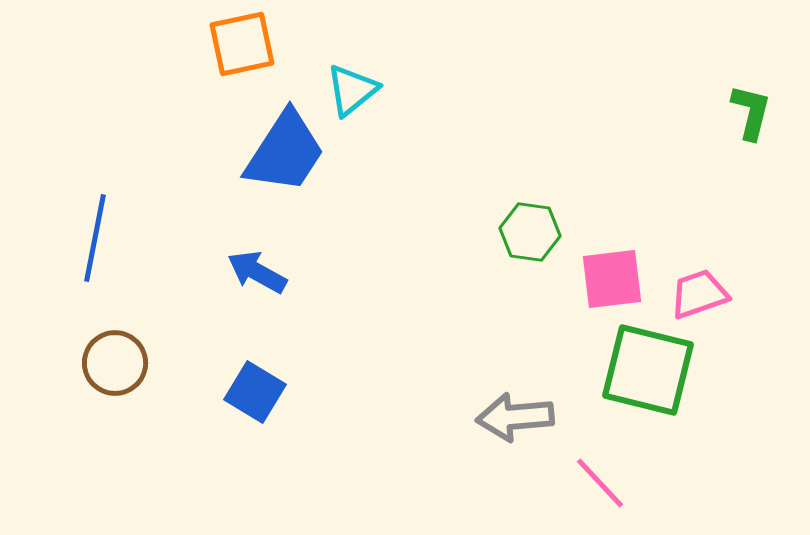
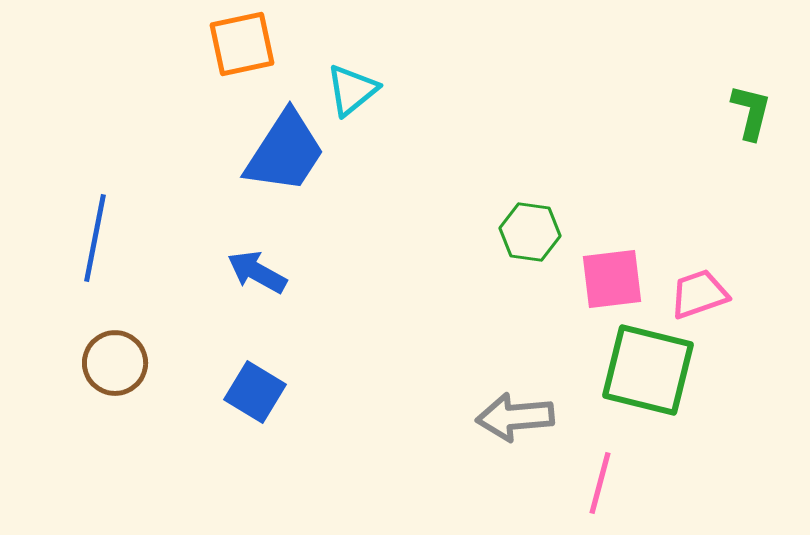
pink line: rotated 58 degrees clockwise
